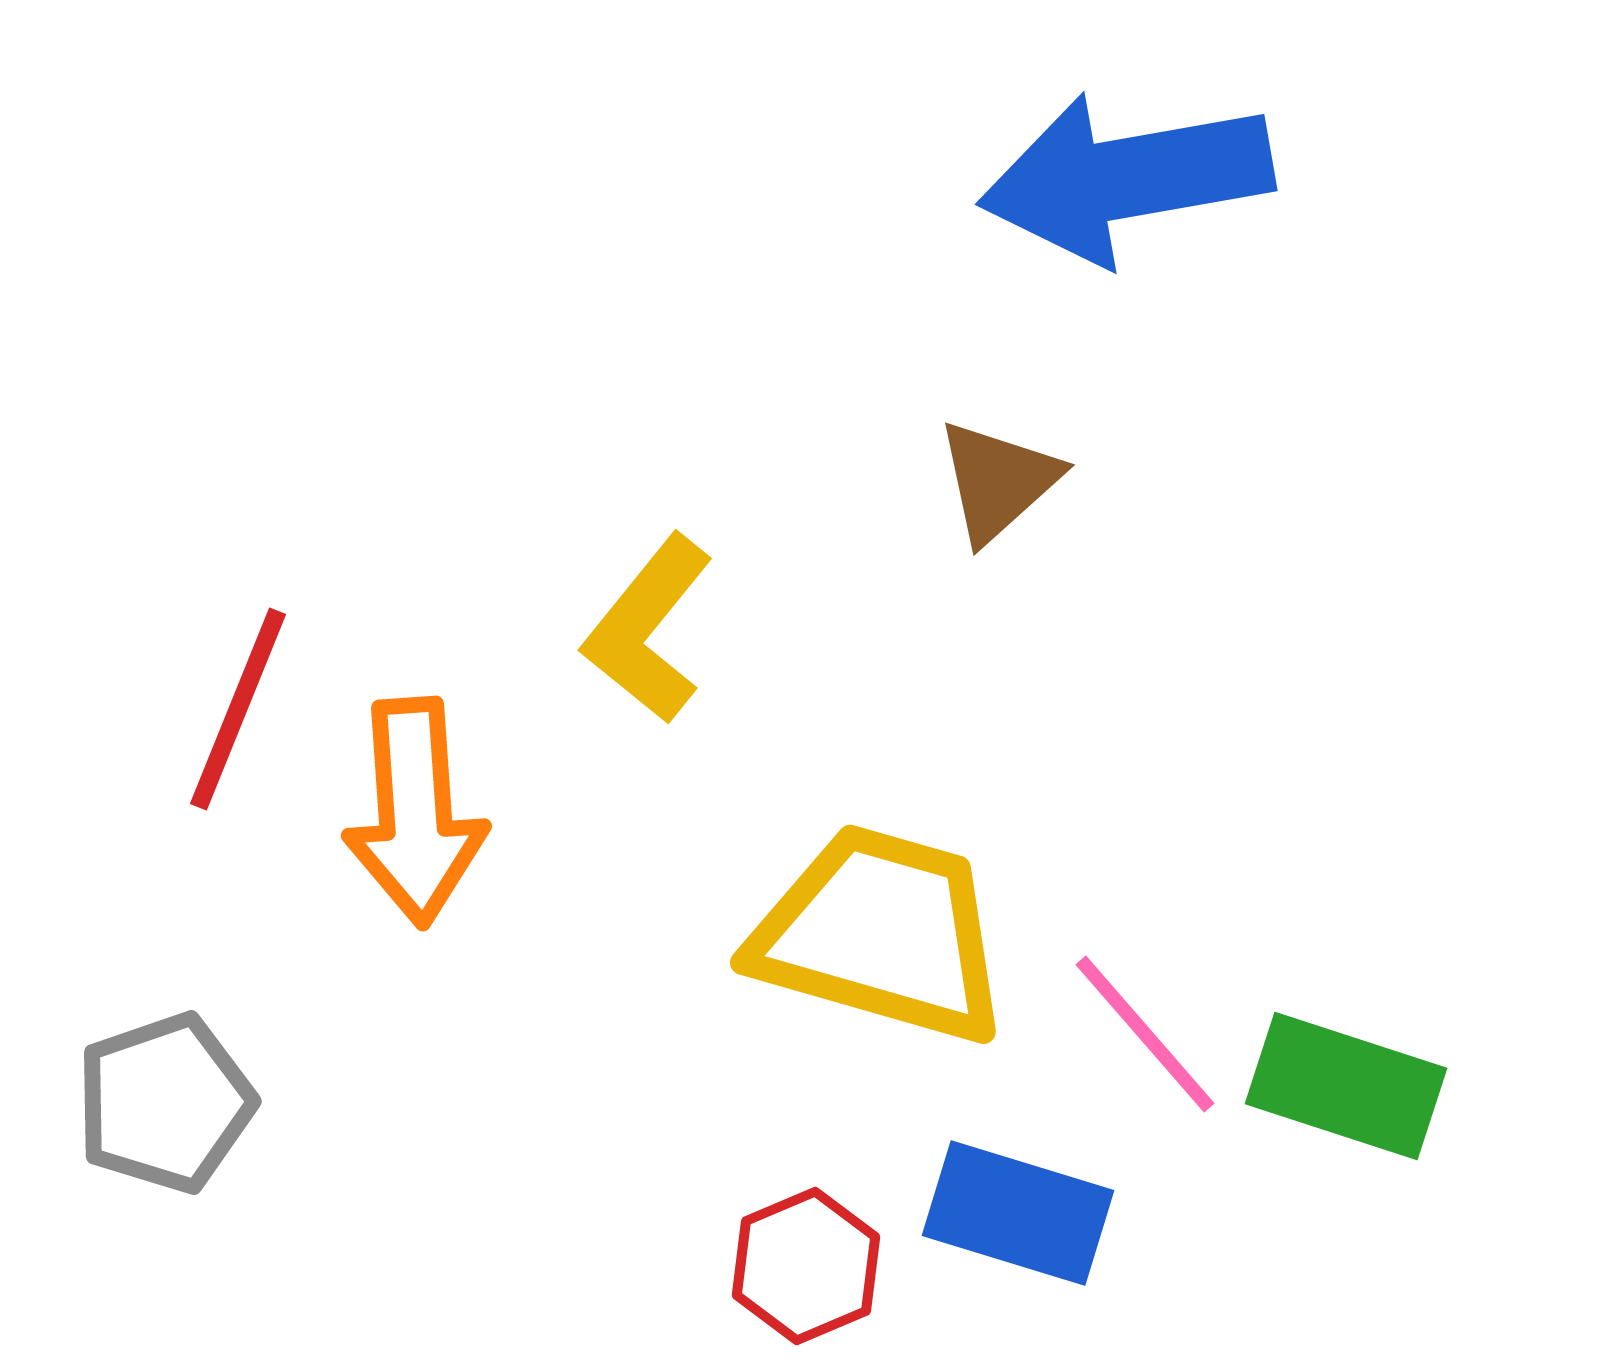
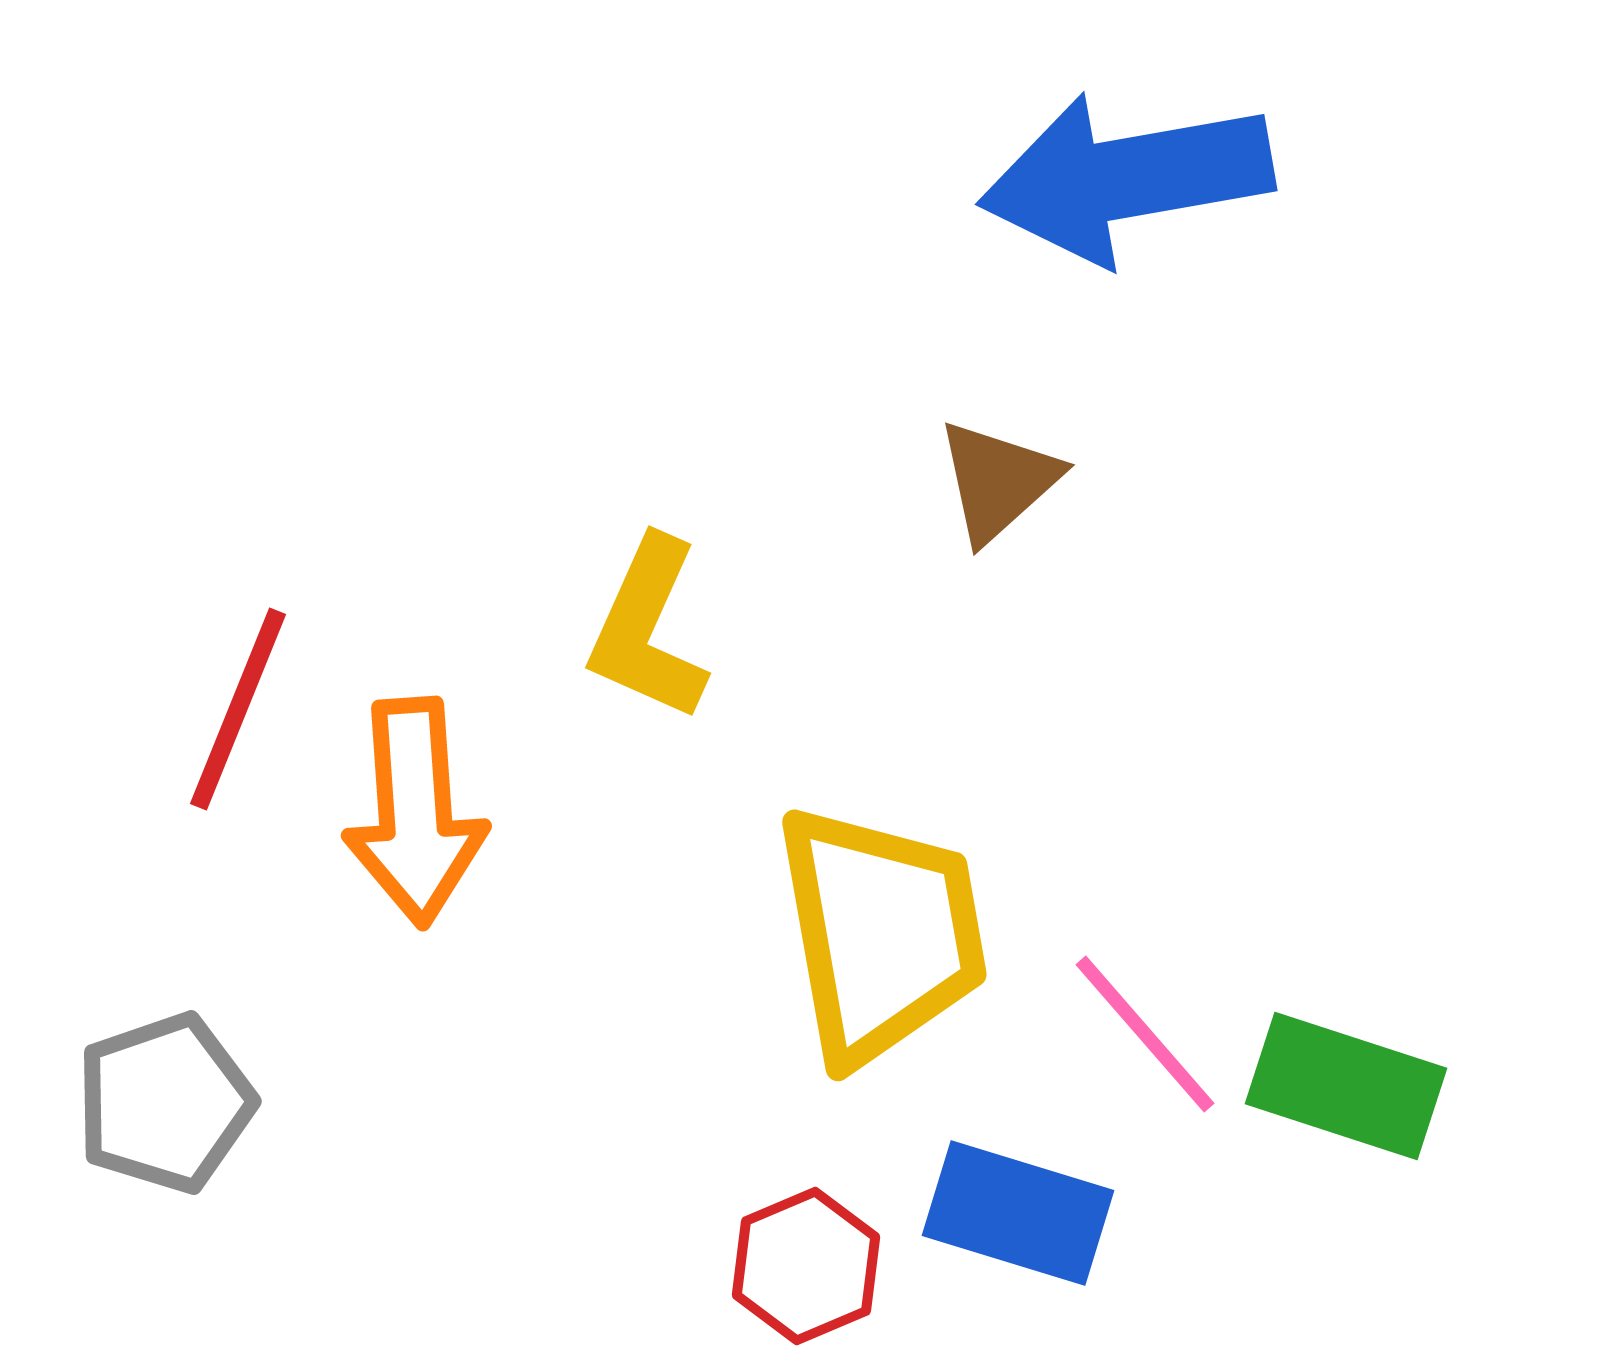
yellow L-shape: rotated 15 degrees counterclockwise
yellow trapezoid: rotated 64 degrees clockwise
